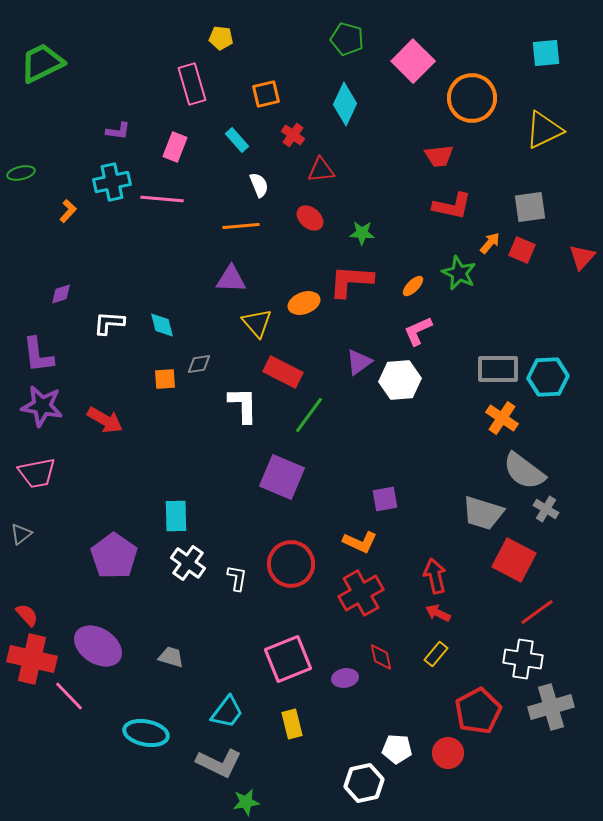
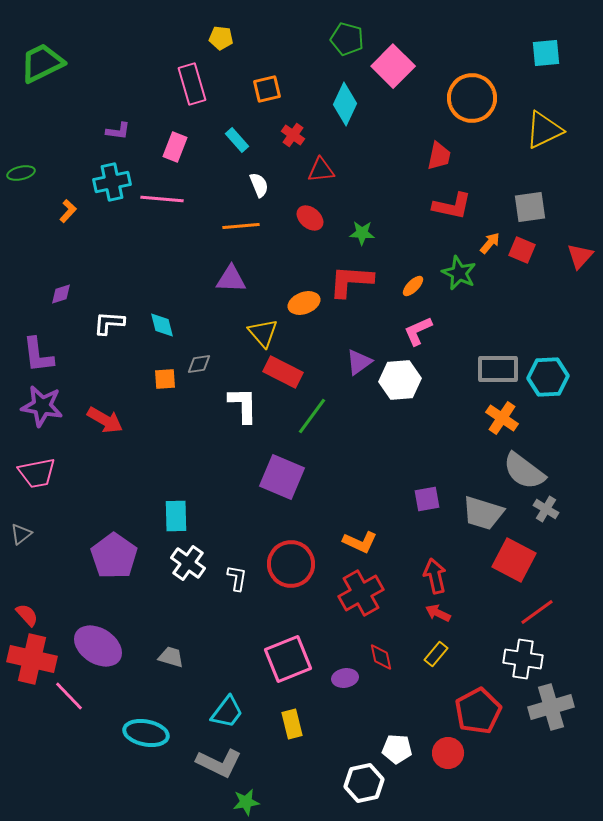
pink square at (413, 61): moved 20 px left, 5 px down
orange square at (266, 94): moved 1 px right, 5 px up
red trapezoid at (439, 156): rotated 72 degrees counterclockwise
red triangle at (582, 257): moved 2 px left, 1 px up
yellow triangle at (257, 323): moved 6 px right, 10 px down
green line at (309, 415): moved 3 px right, 1 px down
purple square at (385, 499): moved 42 px right
